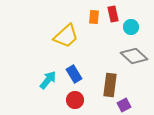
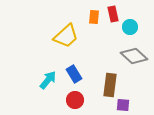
cyan circle: moved 1 px left
purple square: moved 1 px left; rotated 32 degrees clockwise
